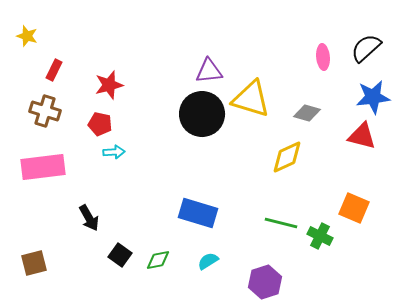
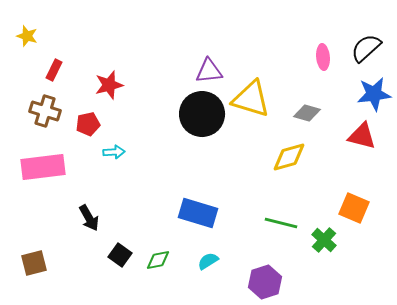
blue star: moved 1 px right, 3 px up
red pentagon: moved 12 px left; rotated 25 degrees counterclockwise
yellow diamond: moved 2 px right; rotated 9 degrees clockwise
green cross: moved 4 px right, 4 px down; rotated 15 degrees clockwise
